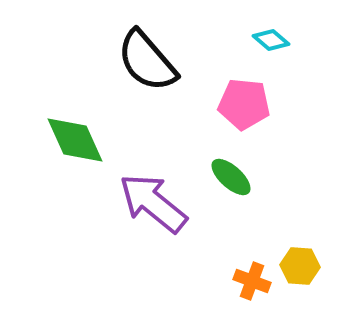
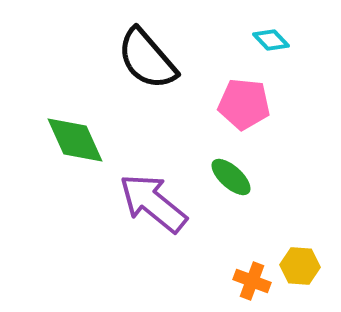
cyan diamond: rotated 6 degrees clockwise
black semicircle: moved 2 px up
